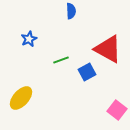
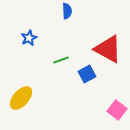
blue semicircle: moved 4 px left
blue star: moved 1 px up
blue square: moved 2 px down
